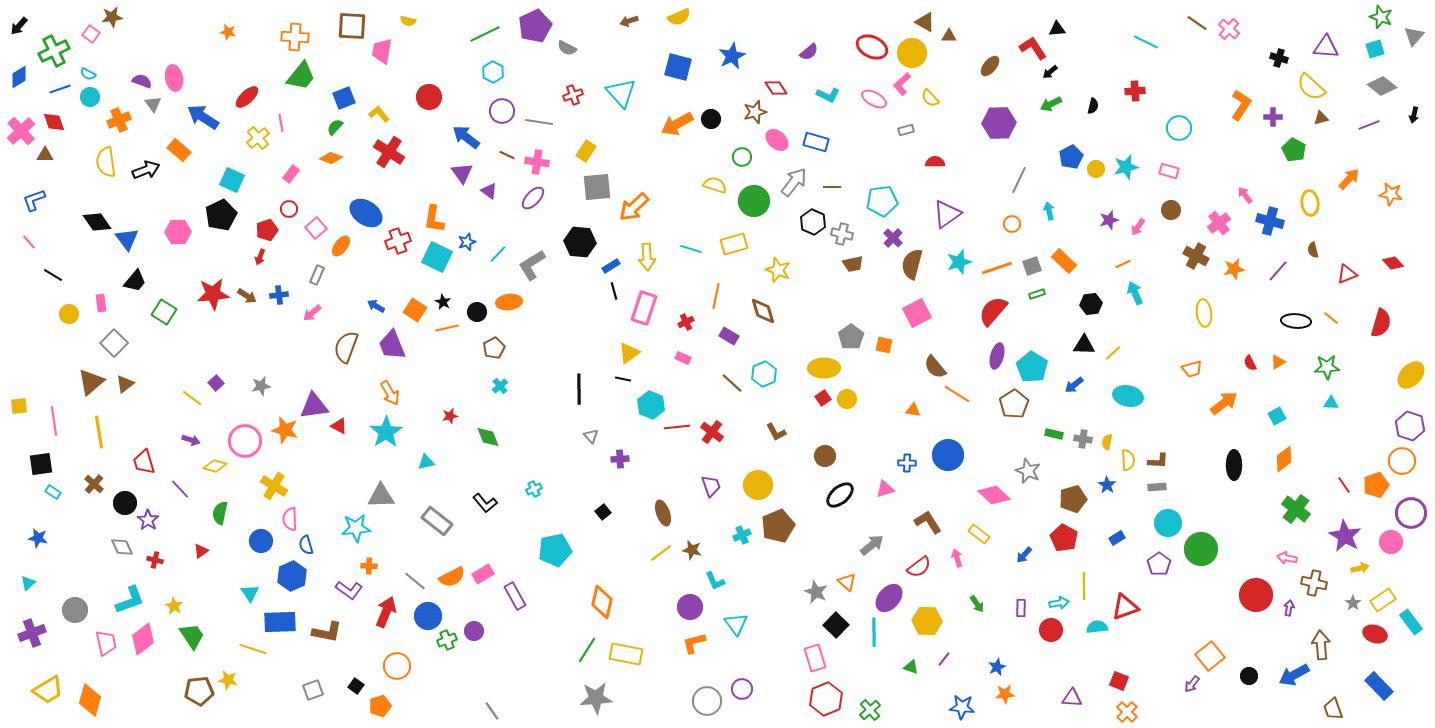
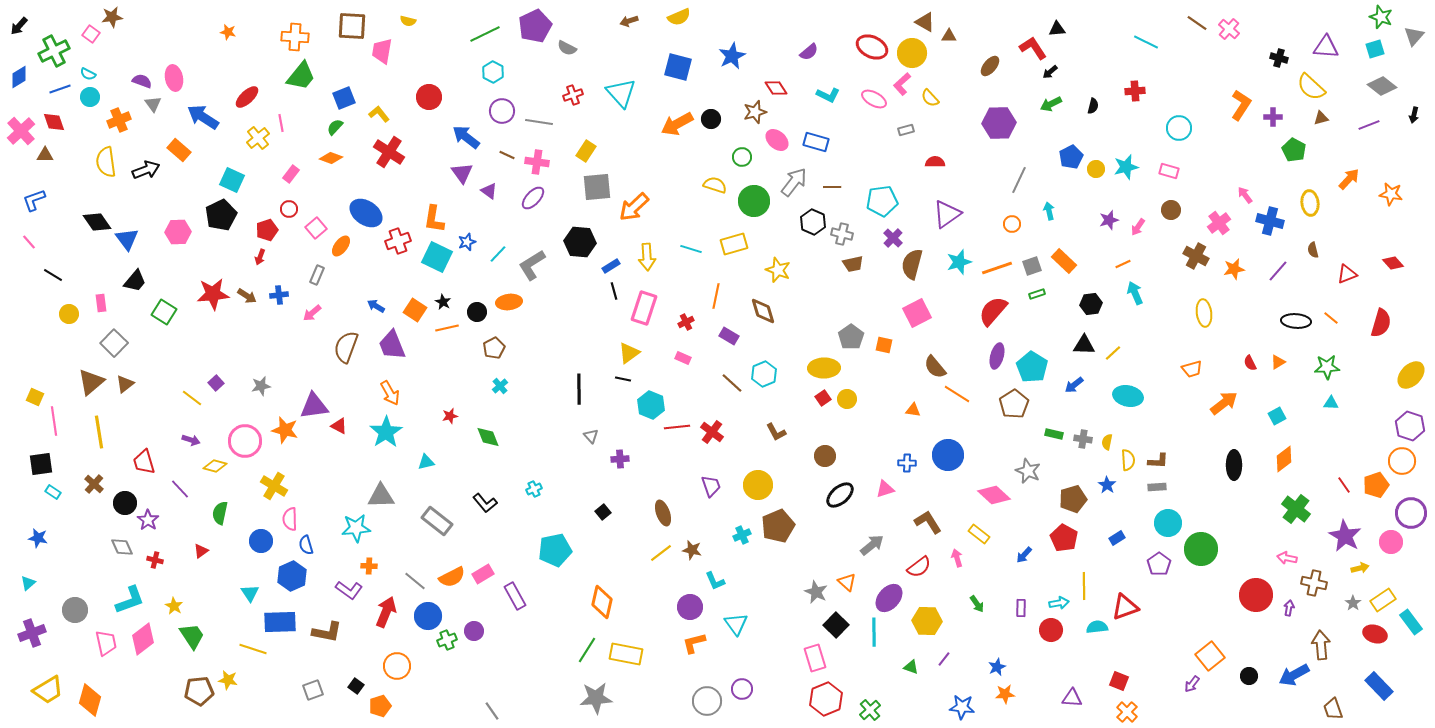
yellow square at (19, 406): moved 16 px right, 9 px up; rotated 30 degrees clockwise
